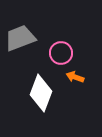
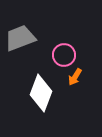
pink circle: moved 3 px right, 2 px down
orange arrow: rotated 78 degrees counterclockwise
